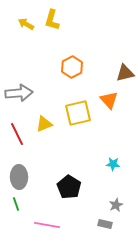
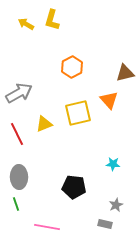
gray arrow: rotated 24 degrees counterclockwise
black pentagon: moved 5 px right; rotated 25 degrees counterclockwise
pink line: moved 2 px down
